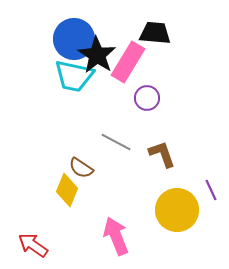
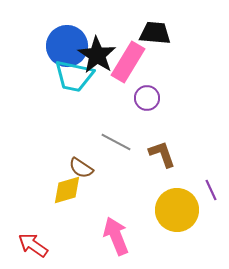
blue circle: moved 7 px left, 7 px down
yellow diamond: rotated 52 degrees clockwise
